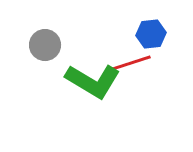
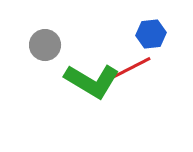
red line: moved 1 px right, 5 px down; rotated 9 degrees counterclockwise
green L-shape: moved 1 px left
